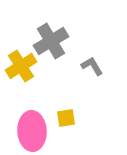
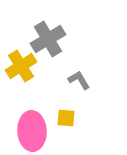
gray cross: moved 3 px left, 2 px up
gray L-shape: moved 13 px left, 14 px down
yellow square: rotated 12 degrees clockwise
